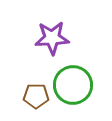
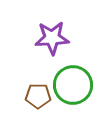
brown pentagon: moved 2 px right
